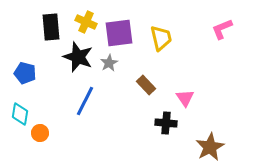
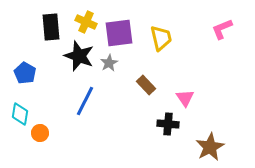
black star: moved 1 px right, 1 px up
blue pentagon: rotated 15 degrees clockwise
black cross: moved 2 px right, 1 px down
